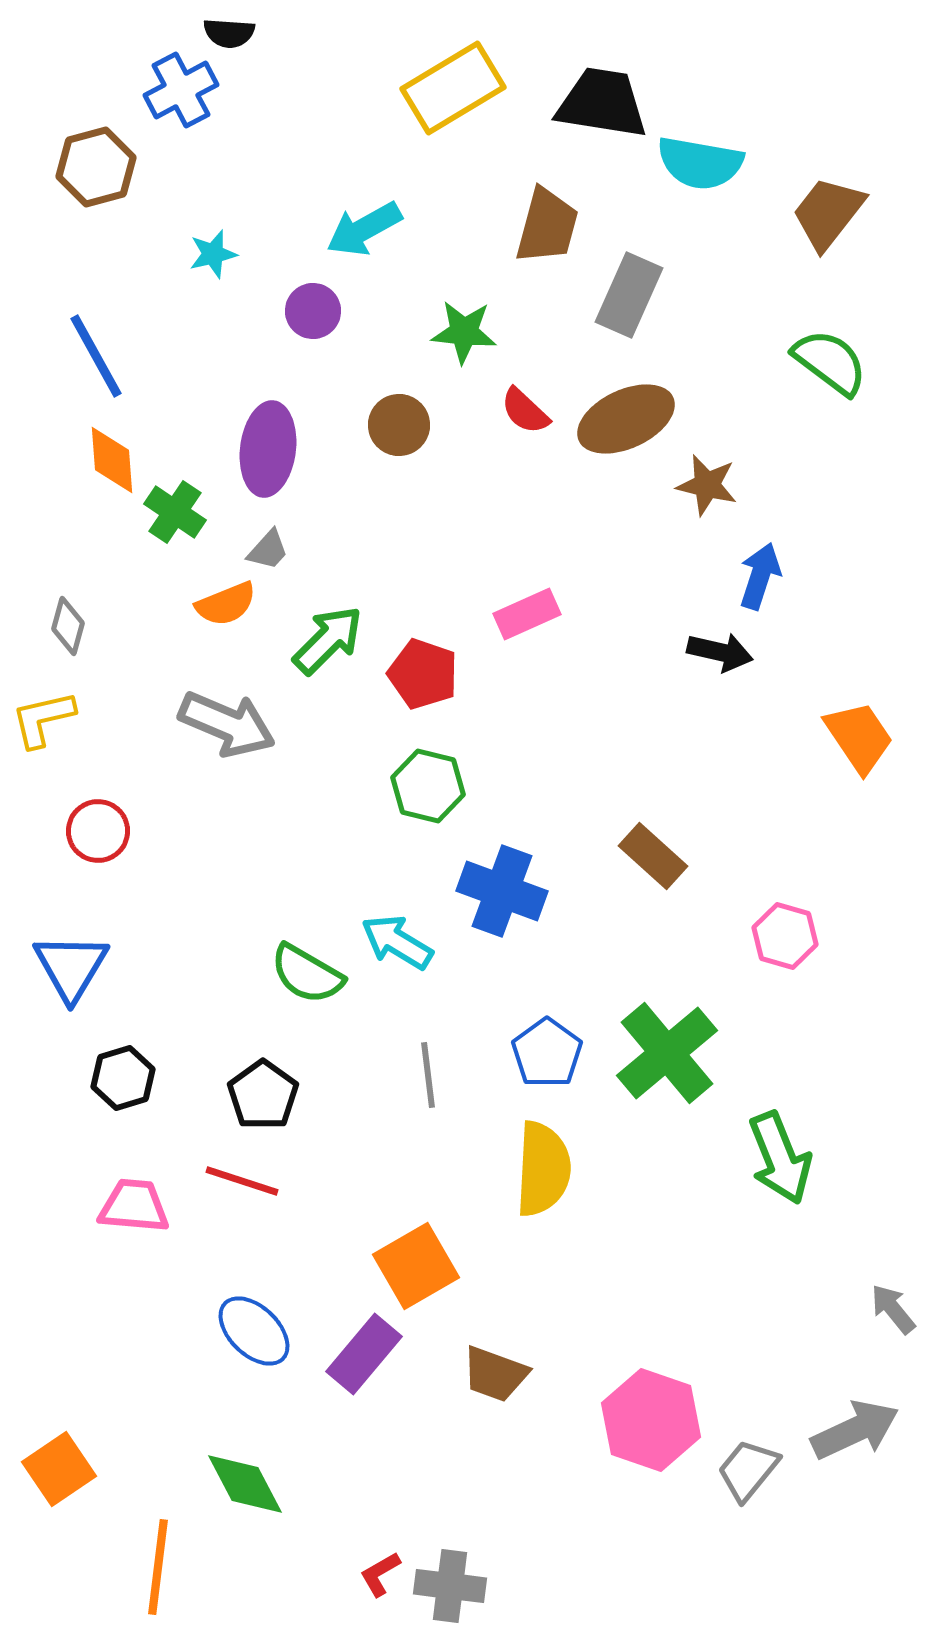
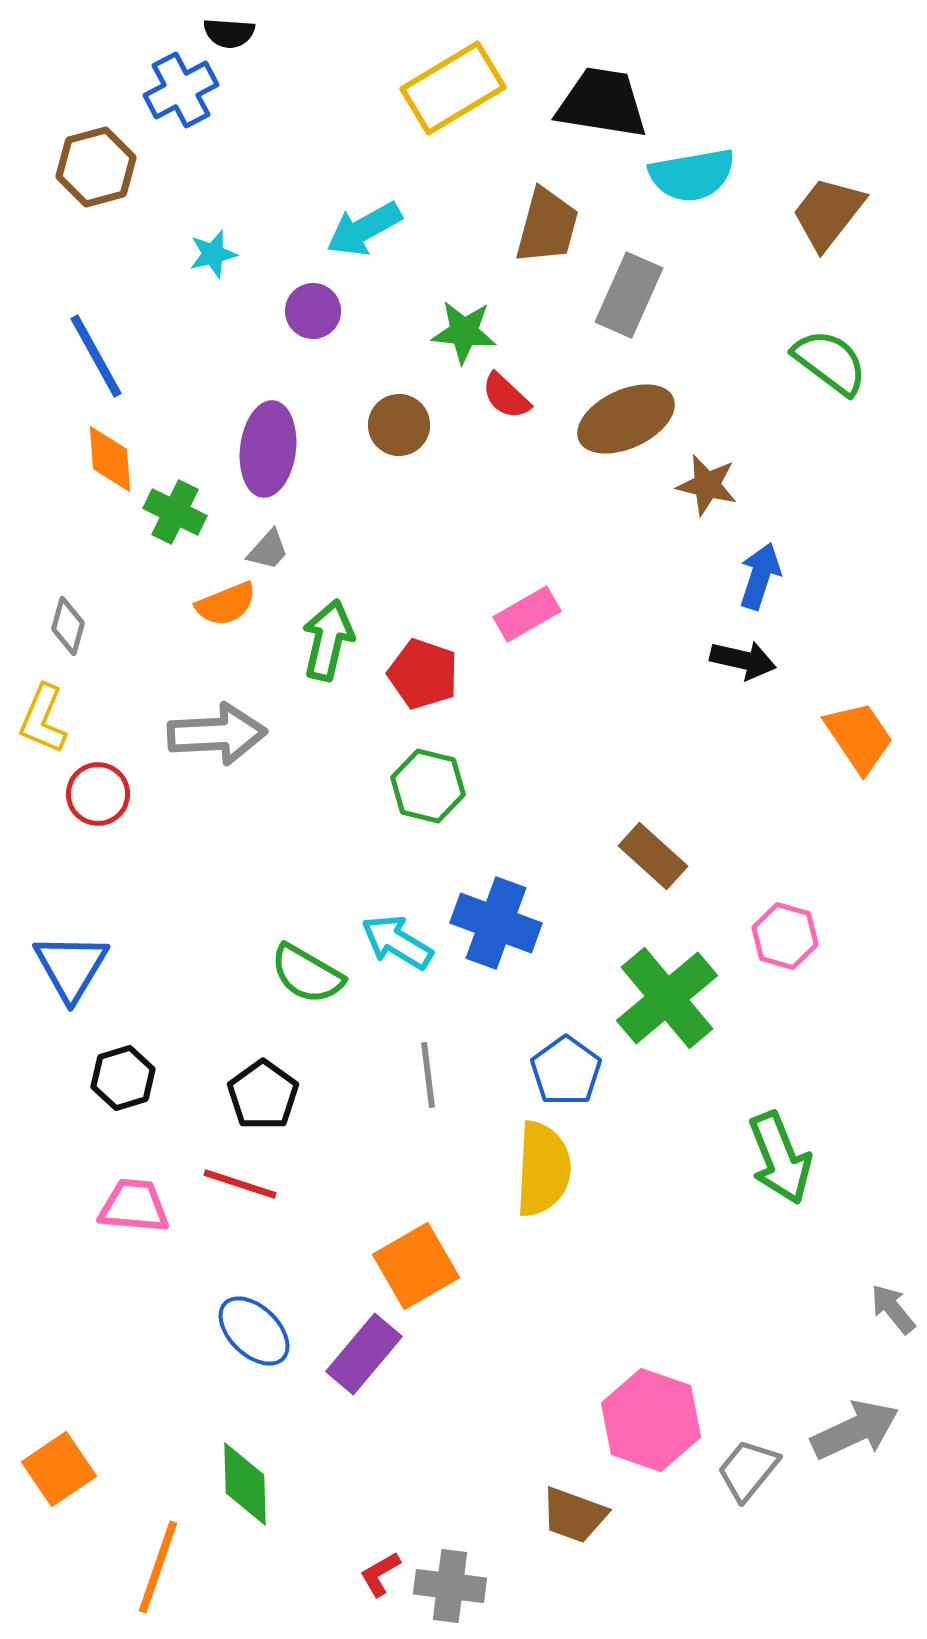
cyan semicircle at (700, 163): moved 8 px left, 12 px down; rotated 20 degrees counterclockwise
red semicircle at (525, 411): moved 19 px left, 15 px up
orange diamond at (112, 460): moved 2 px left, 1 px up
green cross at (175, 512): rotated 8 degrees counterclockwise
pink rectangle at (527, 614): rotated 6 degrees counterclockwise
green arrow at (328, 640): rotated 32 degrees counterclockwise
black arrow at (720, 652): moved 23 px right, 8 px down
yellow L-shape at (43, 719): rotated 54 degrees counterclockwise
gray arrow at (227, 724): moved 10 px left, 10 px down; rotated 26 degrees counterclockwise
red circle at (98, 831): moved 37 px up
blue cross at (502, 891): moved 6 px left, 32 px down
blue pentagon at (547, 1053): moved 19 px right, 18 px down
green cross at (667, 1053): moved 55 px up
red line at (242, 1181): moved 2 px left, 3 px down
brown trapezoid at (495, 1374): moved 79 px right, 141 px down
green diamond at (245, 1484): rotated 26 degrees clockwise
orange line at (158, 1567): rotated 12 degrees clockwise
